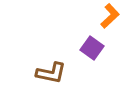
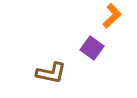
orange L-shape: moved 2 px right
